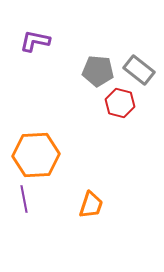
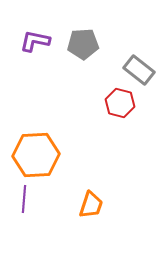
gray pentagon: moved 15 px left, 27 px up; rotated 8 degrees counterclockwise
purple line: rotated 16 degrees clockwise
